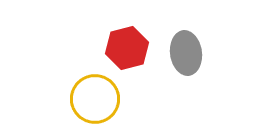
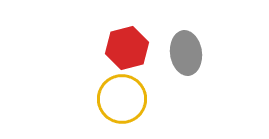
yellow circle: moved 27 px right
